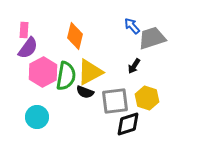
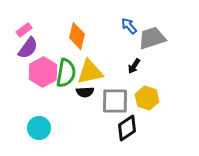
blue arrow: moved 3 px left
pink rectangle: rotated 49 degrees clockwise
orange diamond: moved 2 px right
yellow triangle: rotated 16 degrees clockwise
green semicircle: moved 3 px up
black semicircle: rotated 24 degrees counterclockwise
gray square: rotated 8 degrees clockwise
cyan circle: moved 2 px right, 11 px down
black diamond: moved 1 px left, 4 px down; rotated 16 degrees counterclockwise
